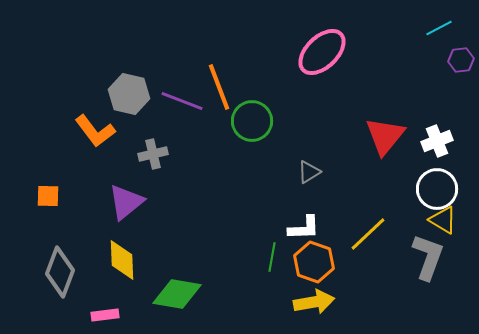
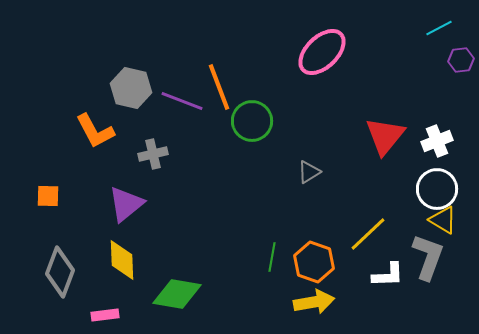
gray hexagon: moved 2 px right, 6 px up
orange L-shape: rotated 9 degrees clockwise
purple triangle: moved 2 px down
white L-shape: moved 84 px right, 47 px down
